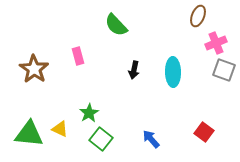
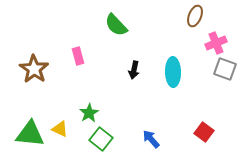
brown ellipse: moved 3 px left
gray square: moved 1 px right, 1 px up
green triangle: moved 1 px right
